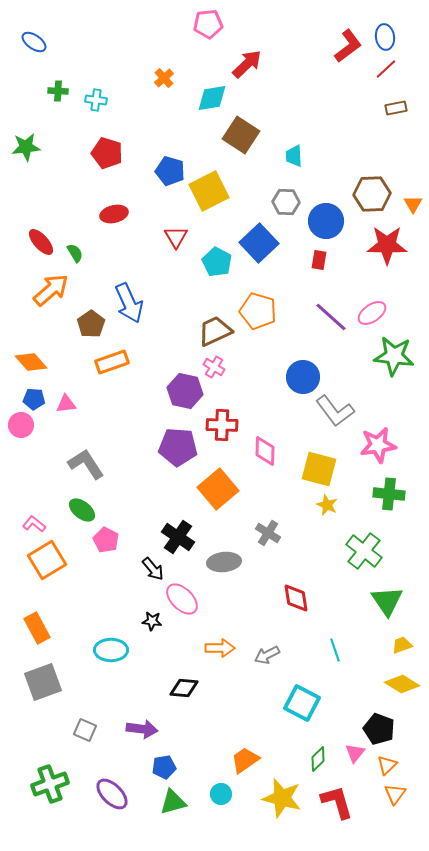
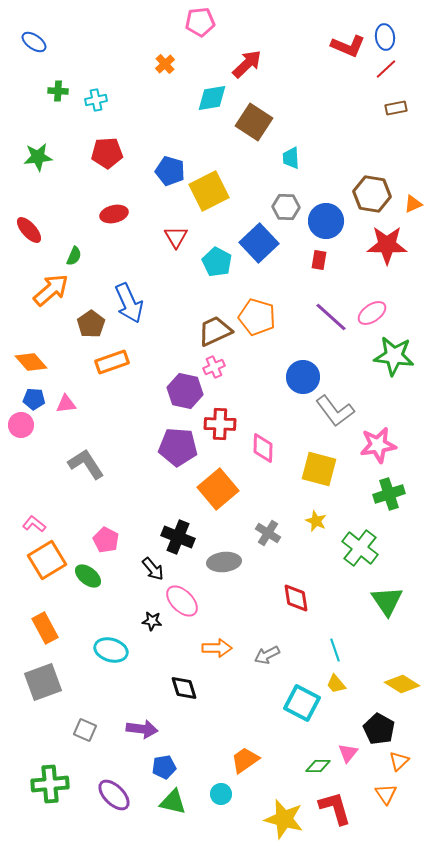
pink pentagon at (208, 24): moved 8 px left, 2 px up
red L-shape at (348, 46): rotated 60 degrees clockwise
orange cross at (164, 78): moved 1 px right, 14 px up
cyan cross at (96, 100): rotated 20 degrees counterclockwise
brown square at (241, 135): moved 13 px right, 13 px up
green star at (26, 147): moved 12 px right, 10 px down
red pentagon at (107, 153): rotated 20 degrees counterclockwise
cyan trapezoid at (294, 156): moved 3 px left, 2 px down
brown hexagon at (372, 194): rotated 12 degrees clockwise
gray hexagon at (286, 202): moved 5 px down
orange triangle at (413, 204): rotated 36 degrees clockwise
red ellipse at (41, 242): moved 12 px left, 12 px up
green semicircle at (75, 253): moved 1 px left, 3 px down; rotated 54 degrees clockwise
orange pentagon at (258, 311): moved 1 px left, 6 px down
pink cross at (214, 367): rotated 35 degrees clockwise
red cross at (222, 425): moved 2 px left, 1 px up
pink diamond at (265, 451): moved 2 px left, 3 px up
green cross at (389, 494): rotated 24 degrees counterclockwise
yellow star at (327, 505): moved 11 px left, 16 px down
green ellipse at (82, 510): moved 6 px right, 66 px down
black cross at (178, 537): rotated 12 degrees counterclockwise
green cross at (364, 551): moved 4 px left, 3 px up
pink ellipse at (182, 599): moved 2 px down
orange rectangle at (37, 628): moved 8 px right
yellow trapezoid at (402, 645): moved 66 px left, 39 px down; rotated 110 degrees counterclockwise
orange arrow at (220, 648): moved 3 px left
cyan ellipse at (111, 650): rotated 16 degrees clockwise
black diamond at (184, 688): rotated 68 degrees clockwise
black pentagon at (379, 729): rotated 8 degrees clockwise
pink triangle at (355, 753): moved 7 px left
green diamond at (318, 759): moved 7 px down; rotated 45 degrees clockwise
orange triangle at (387, 765): moved 12 px right, 4 px up
green cross at (50, 784): rotated 15 degrees clockwise
purple ellipse at (112, 794): moved 2 px right, 1 px down
orange triangle at (395, 794): moved 9 px left; rotated 10 degrees counterclockwise
yellow star at (282, 798): moved 2 px right, 21 px down
green triangle at (173, 802): rotated 28 degrees clockwise
red L-shape at (337, 802): moved 2 px left, 6 px down
